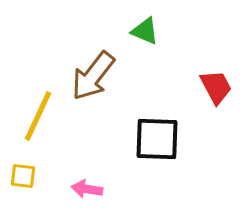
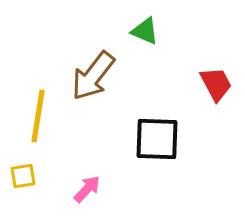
red trapezoid: moved 3 px up
yellow line: rotated 16 degrees counterclockwise
yellow square: rotated 16 degrees counterclockwise
pink arrow: rotated 124 degrees clockwise
